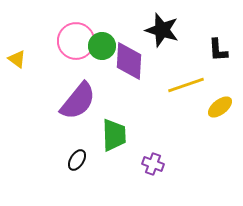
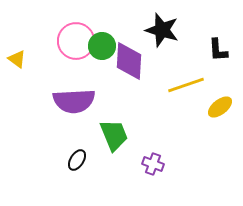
purple semicircle: moved 4 px left; rotated 48 degrees clockwise
green trapezoid: rotated 20 degrees counterclockwise
